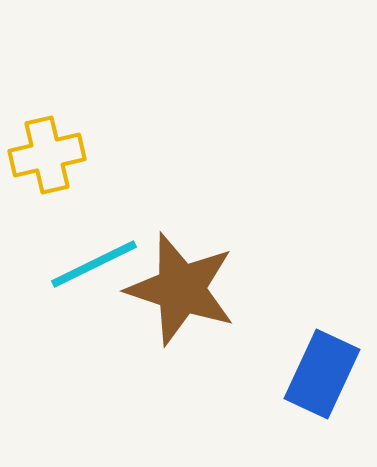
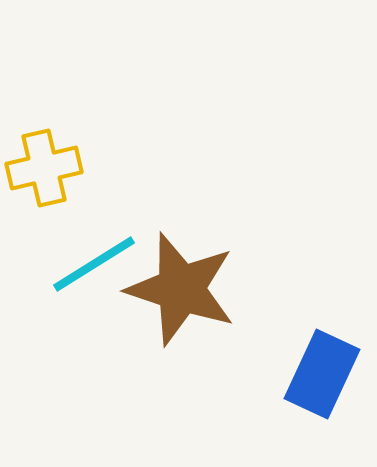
yellow cross: moved 3 px left, 13 px down
cyan line: rotated 6 degrees counterclockwise
